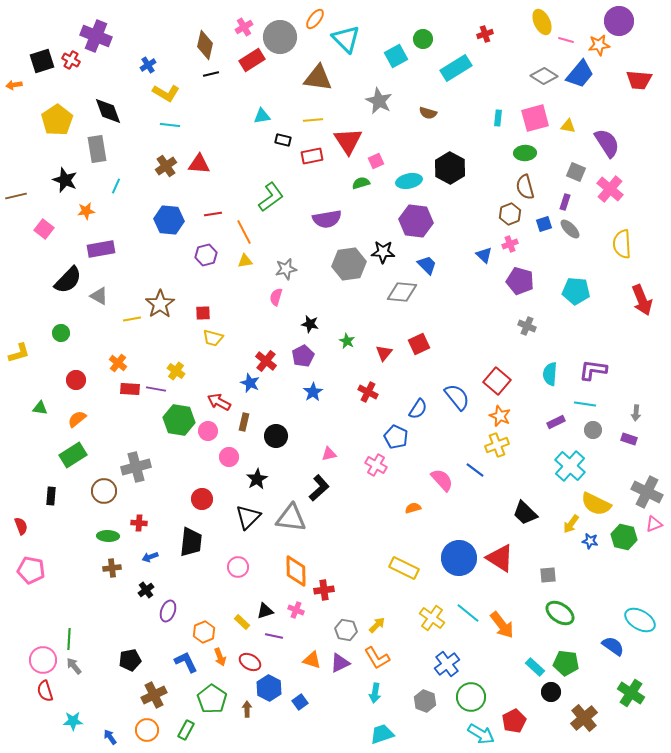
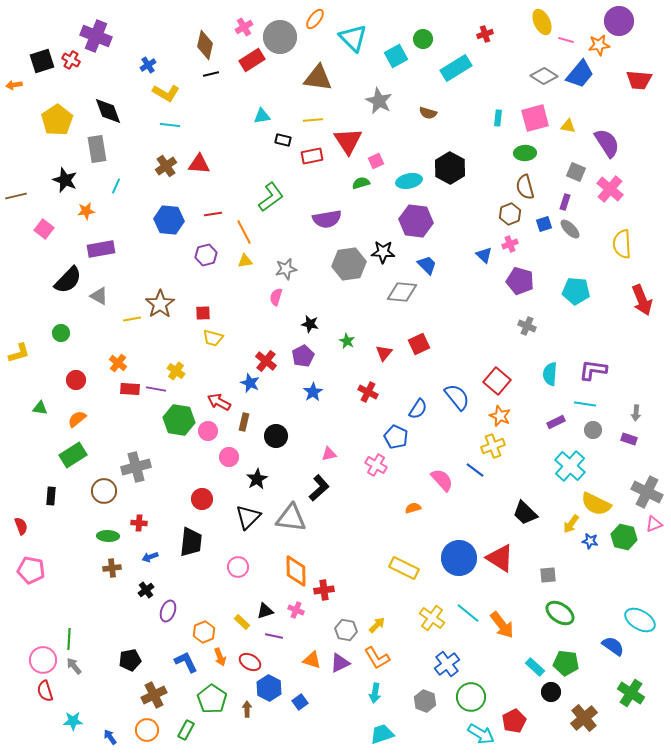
cyan triangle at (346, 39): moved 7 px right, 1 px up
yellow cross at (497, 445): moved 4 px left, 1 px down
